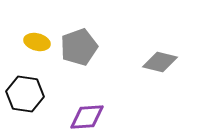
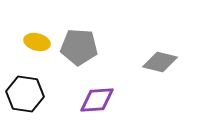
gray pentagon: rotated 24 degrees clockwise
purple diamond: moved 10 px right, 17 px up
